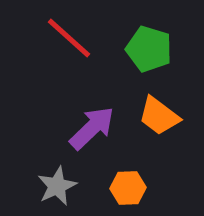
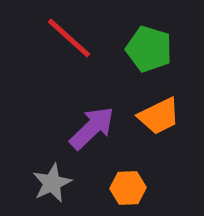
orange trapezoid: rotated 63 degrees counterclockwise
gray star: moved 5 px left, 3 px up
